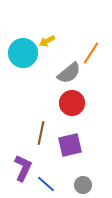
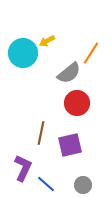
red circle: moved 5 px right
